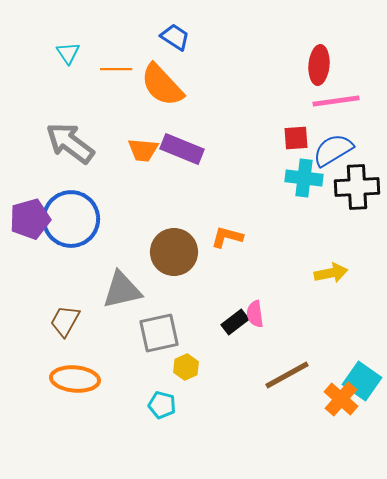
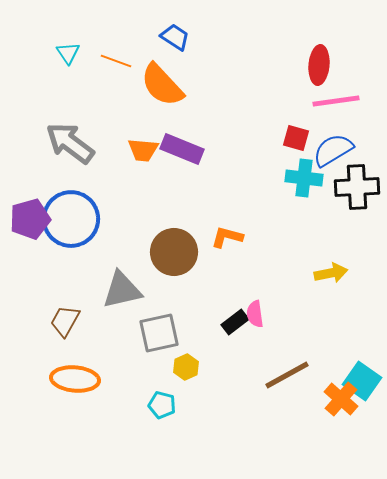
orange line: moved 8 px up; rotated 20 degrees clockwise
red square: rotated 20 degrees clockwise
